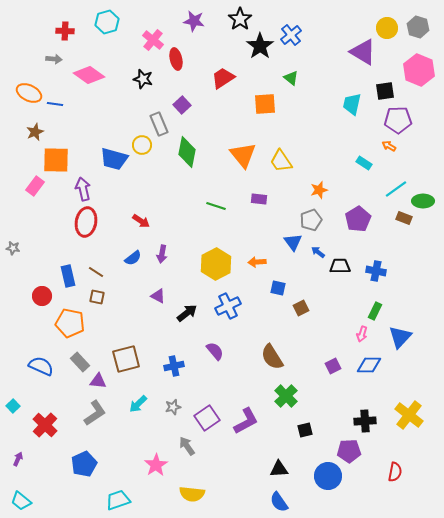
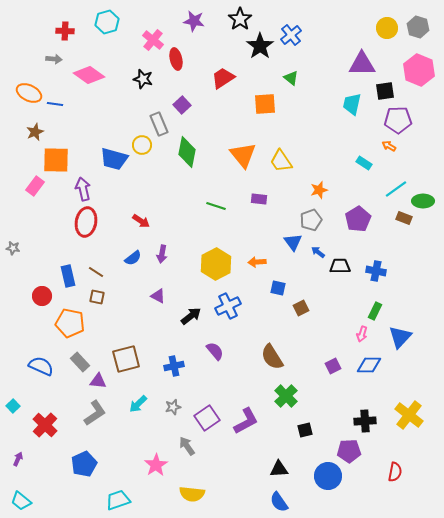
purple triangle at (363, 52): moved 1 px left, 12 px down; rotated 32 degrees counterclockwise
black arrow at (187, 313): moved 4 px right, 3 px down
